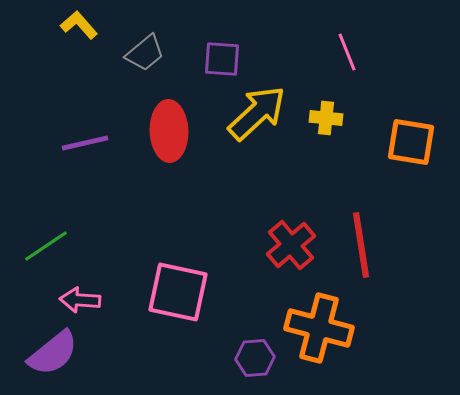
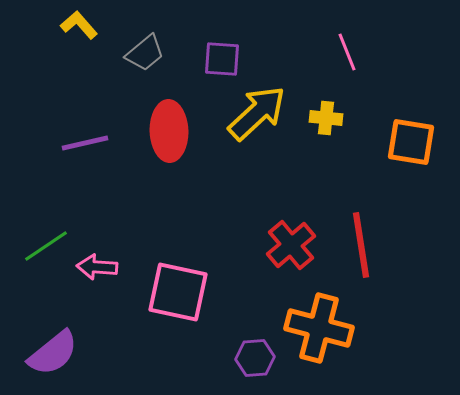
pink arrow: moved 17 px right, 33 px up
